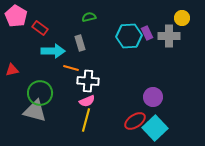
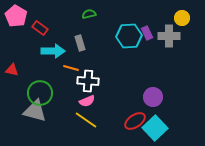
green semicircle: moved 3 px up
red triangle: rotated 24 degrees clockwise
yellow line: rotated 70 degrees counterclockwise
